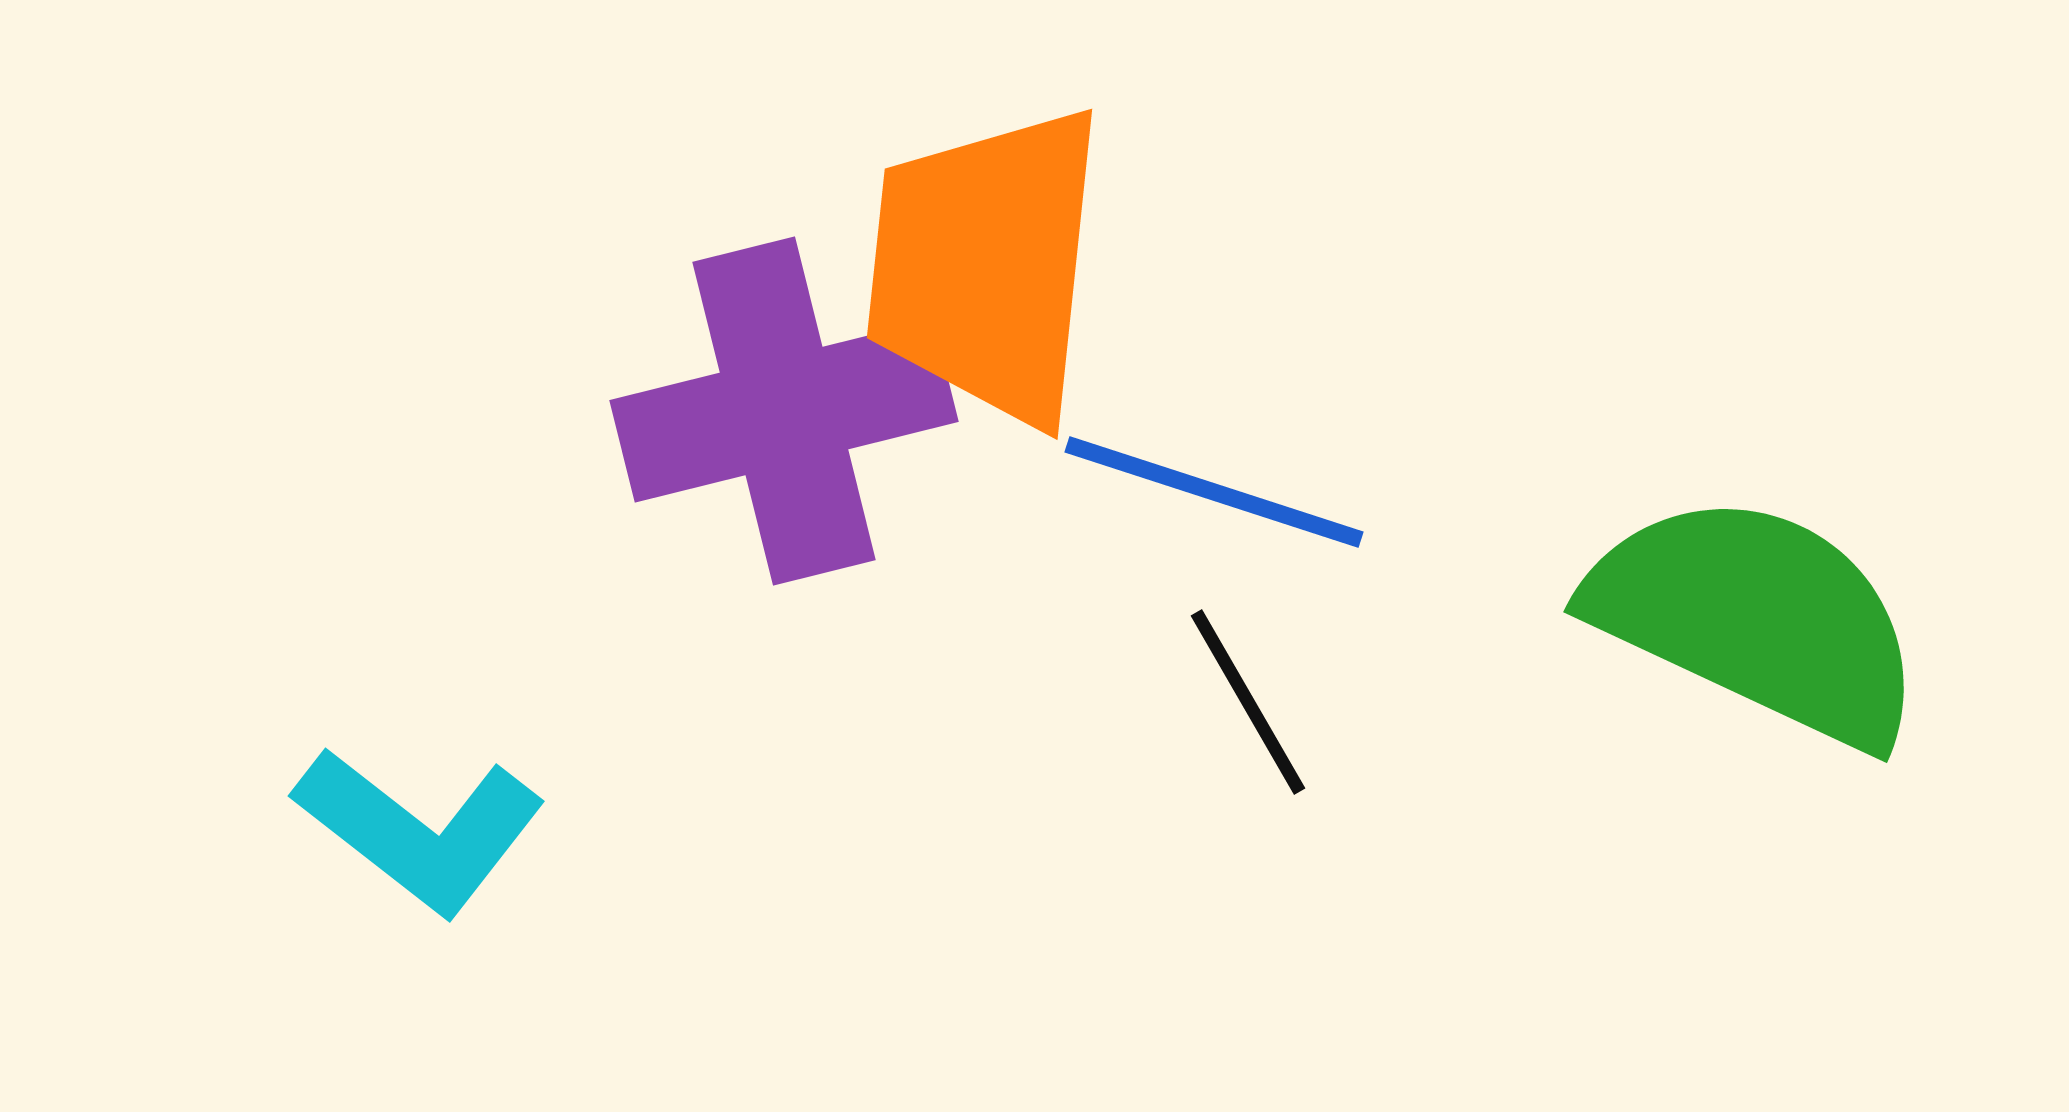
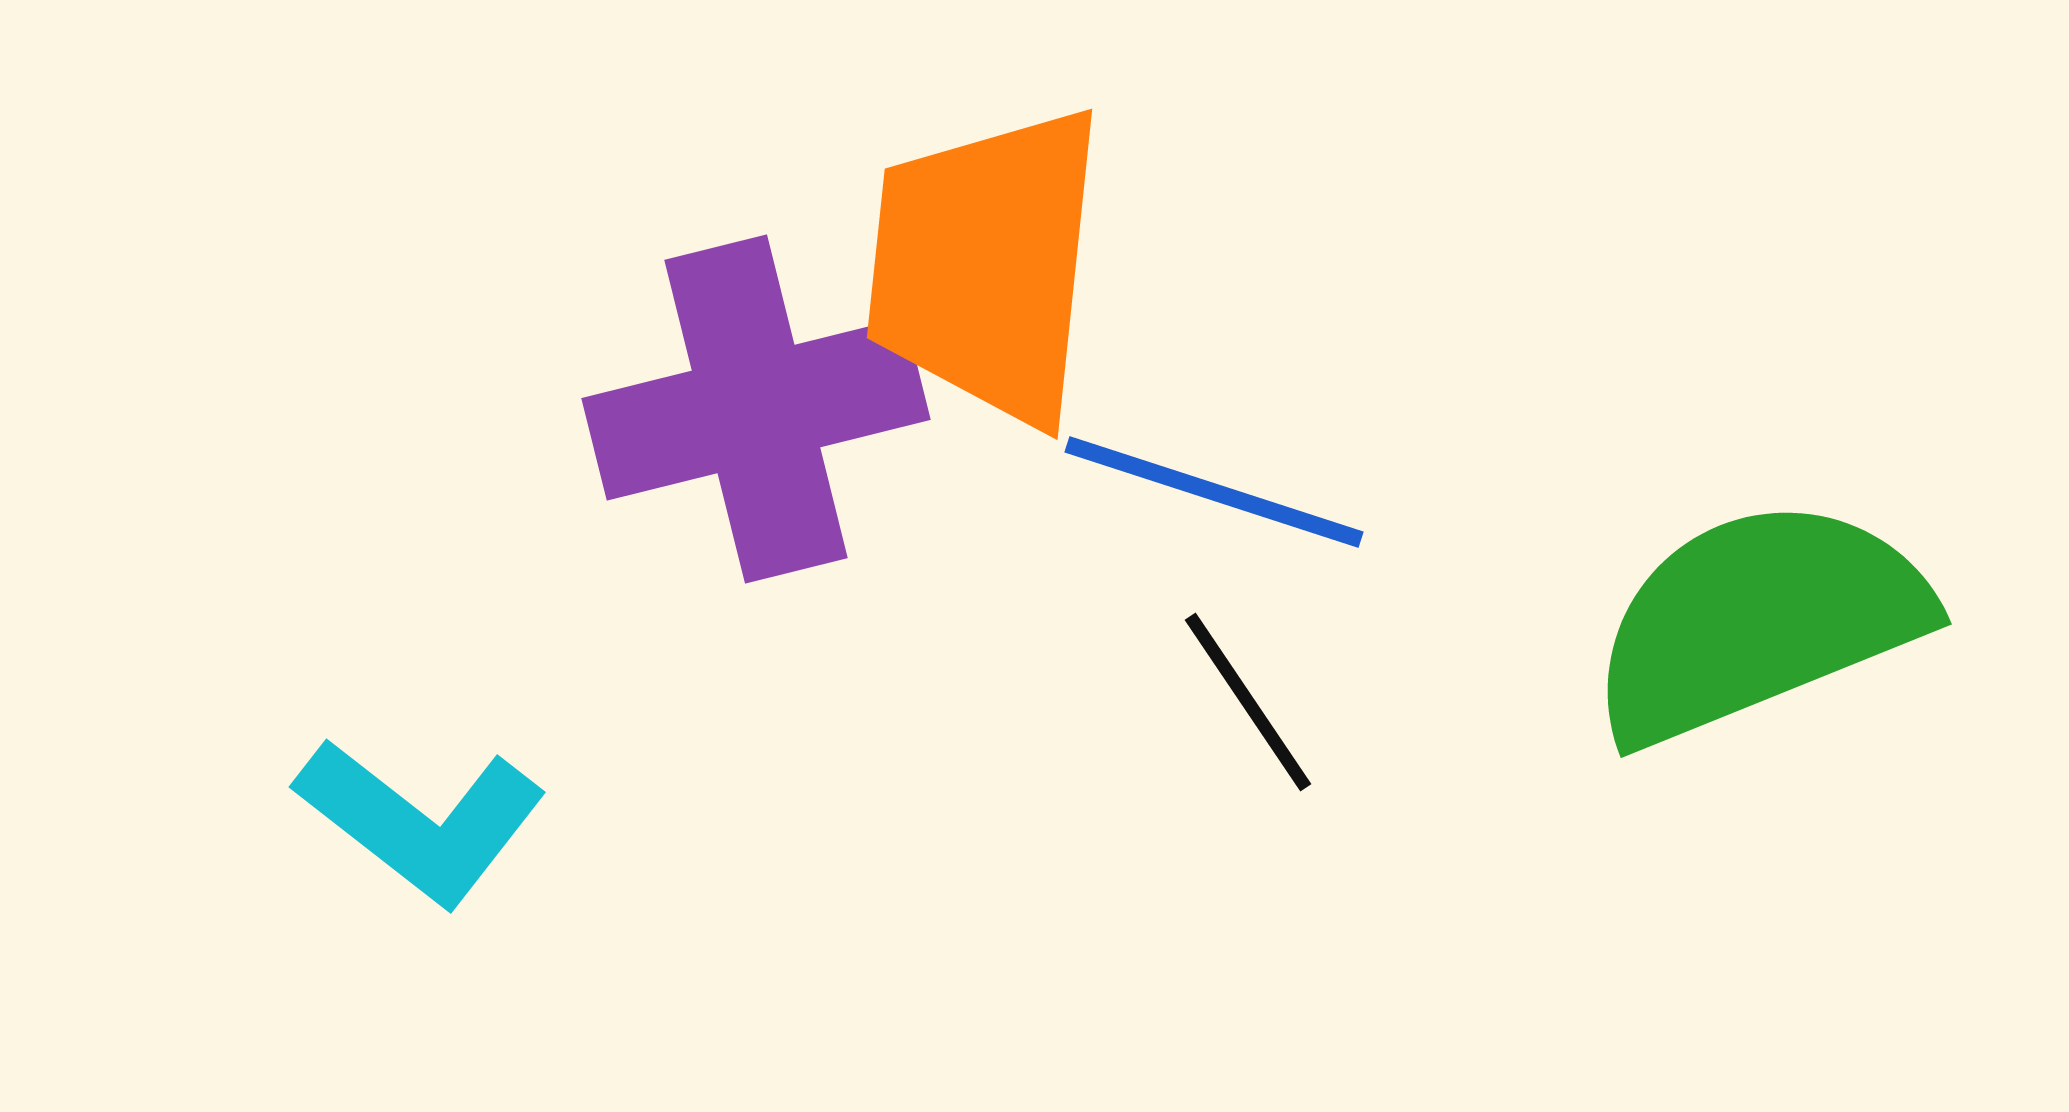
purple cross: moved 28 px left, 2 px up
green semicircle: moved 1 px right, 2 px down; rotated 47 degrees counterclockwise
black line: rotated 4 degrees counterclockwise
cyan L-shape: moved 1 px right, 9 px up
